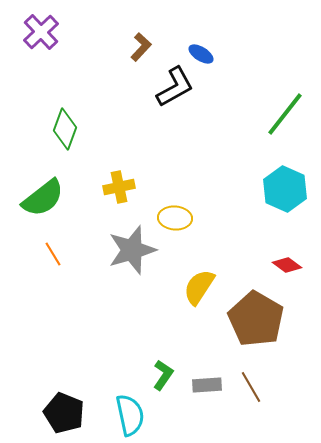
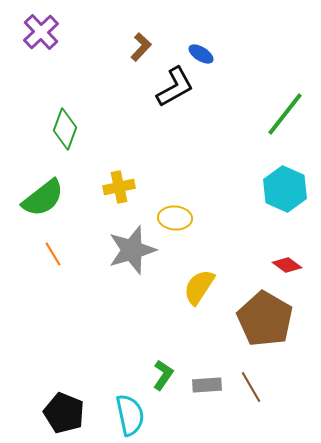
brown pentagon: moved 9 px right
